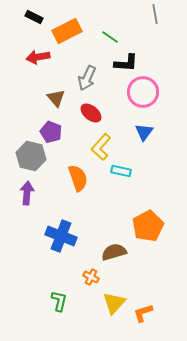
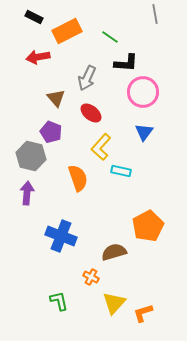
green L-shape: rotated 25 degrees counterclockwise
